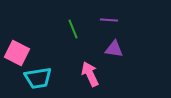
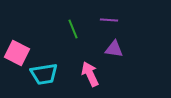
cyan trapezoid: moved 6 px right, 4 px up
